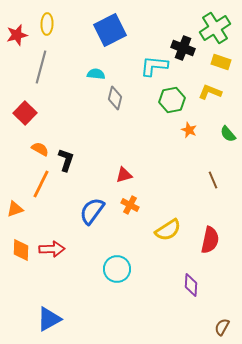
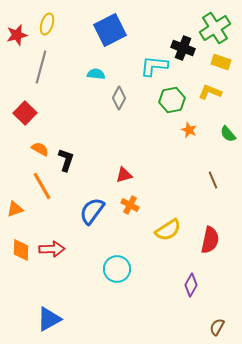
yellow ellipse: rotated 15 degrees clockwise
gray diamond: moved 4 px right; rotated 15 degrees clockwise
orange line: moved 1 px right, 2 px down; rotated 56 degrees counterclockwise
purple diamond: rotated 25 degrees clockwise
brown semicircle: moved 5 px left
